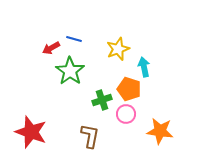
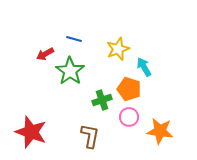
red arrow: moved 6 px left, 6 px down
cyan arrow: rotated 18 degrees counterclockwise
pink circle: moved 3 px right, 3 px down
